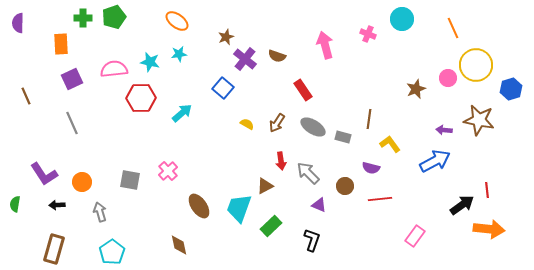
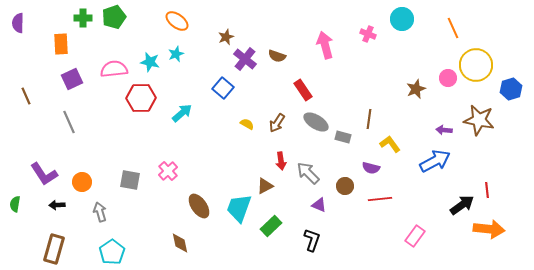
cyan star at (179, 54): moved 3 px left; rotated 14 degrees counterclockwise
gray line at (72, 123): moved 3 px left, 1 px up
gray ellipse at (313, 127): moved 3 px right, 5 px up
brown diamond at (179, 245): moved 1 px right, 2 px up
